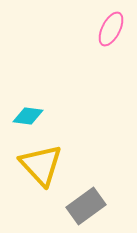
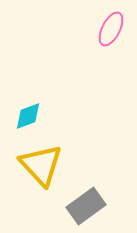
cyan diamond: rotated 28 degrees counterclockwise
